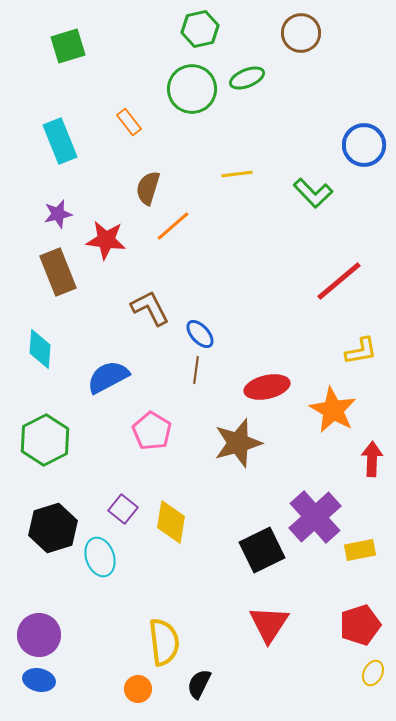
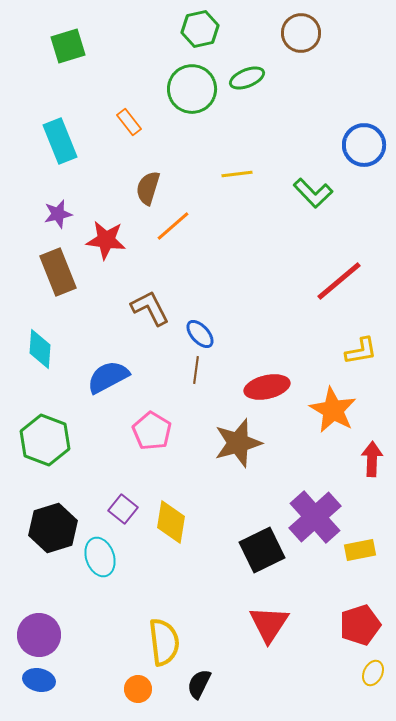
green hexagon at (45, 440): rotated 12 degrees counterclockwise
